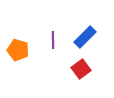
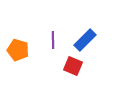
blue rectangle: moved 3 px down
red square: moved 8 px left, 3 px up; rotated 30 degrees counterclockwise
